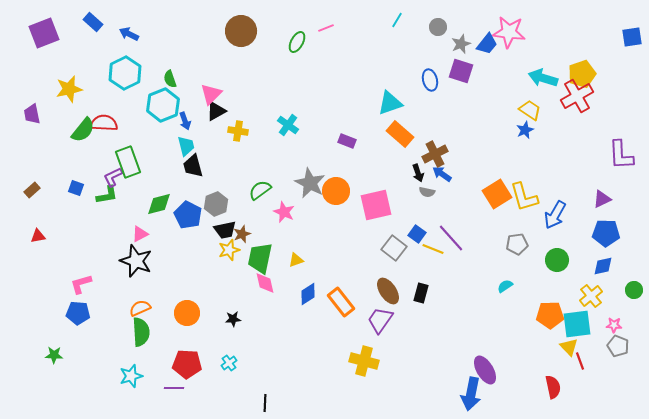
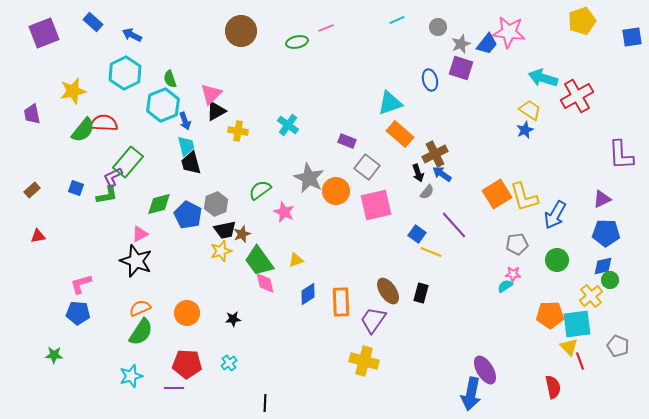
cyan line at (397, 20): rotated 35 degrees clockwise
blue arrow at (129, 34): moved 3 px right, 1 px down
green ellipse at (297, 42): rotated 50 degrees clockwise
purple square at (461, 71): moved 3 px up
yellow pentagon at (582, 74): moved 53 px up
yellow star at (69, 89): moved 4 px right, 2 px down
green rectangle at (128, 162): rotated 60 degrees clockwise
black trapezoid at (193, 166): moved 2 px left, 3 px up
gray star at (310, 183): moved 1 px left, 5 px up
gray semicircle at (427, 192): rotated 63 degrees counterclockwise
purple line at (451, 238): moved 3 px right, 13 px up
gray square at (394, 248): moved 27 px left, 81 px up
yellow line at (433, 249): moved 2 px left, 3 px down
yellow star at (229, 250): moved 8 px left, 1 px down
green trapezoid at (260, 258): moved 1 px left, 3 px down; rotated 48 degrees counterclockwise
green circle at (634, 290): moved 24 px left, 10 px up
orange rectangle at (341, 302): rotated 36 degrees clockwise
purple trapezoid at (380, 320): moved 7 px left
pink star at (614, 325): moved 101 px left, 51 px up
green semicircle at (141, 332): rotated 36 degrees clockwise
